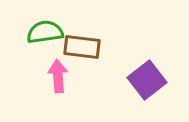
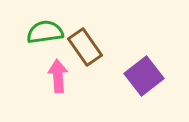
brown rectangle: moved 3 px right; rotated 48 degrees clockwise
purple square: moved 3 px left, 4 px up
